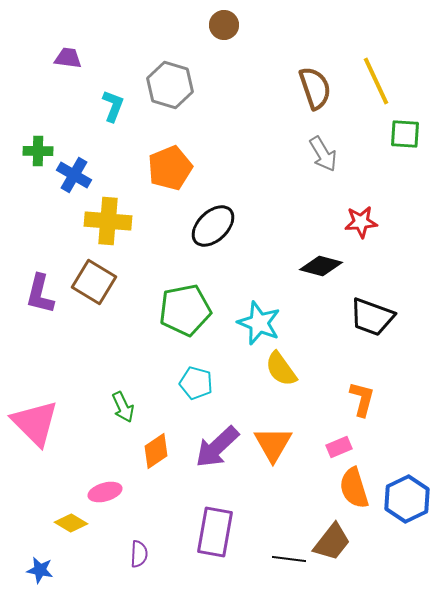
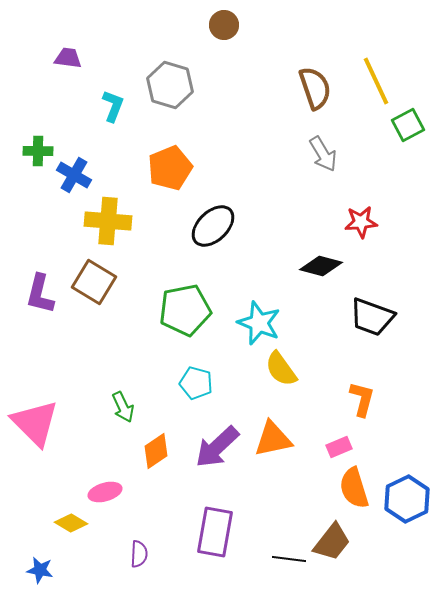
green square: moved 3 px right, 9 px up; rotated 32 degrees counterclockwise
orange triangle: moved 5 px up; rotated 48 degrees clockwise
